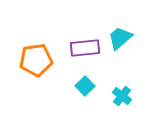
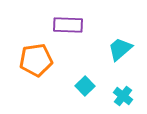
cyan trapezoid: moved 11 px down
purple rectangle: moved 17 px left, 23 px up; rotated 8 degrees clockwise
cyan cross: moved 1 px right
